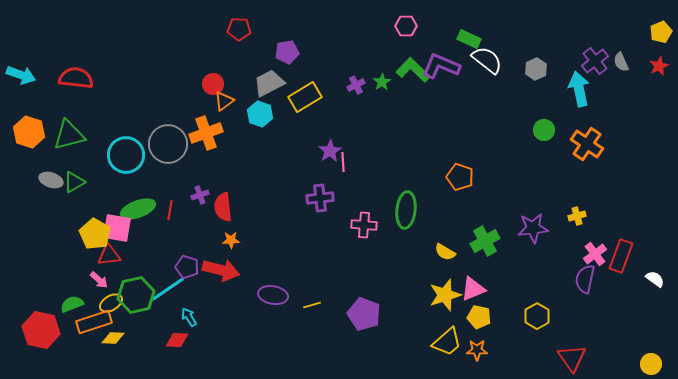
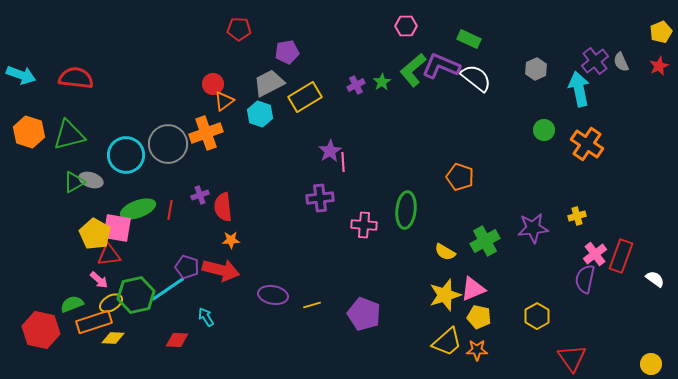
white semicircle at (487, 60): moved 11 px left, 18 px down
green L-shape at (413, 70): rotated 84 degrees counterclockwise
gray ellipse at (51, 180): moved 40 px right
cyan arrow at (189, 317): moved 17 px right
